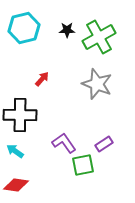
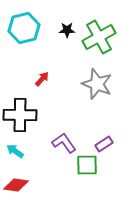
green square: moved 4 px right; rotated 10 degrees clockwise
